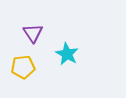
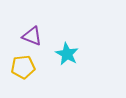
purple triangle: moved 1 px left, 3 px down; rotated 35 degrees counterclockwise
